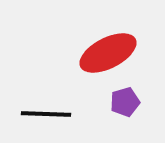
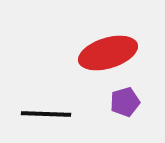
red ellipse: rotated 10 degrees clockwise
